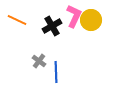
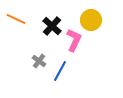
pink L-shape: moved 24 px down
orange line: moved 1 px left, 1 px up
black cross: rotated 18 degrees counterclockwise
blue line: moved 4 px right, 1 px up; rotated 30 degrees clockwise
